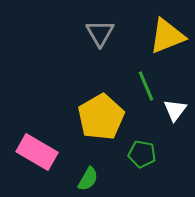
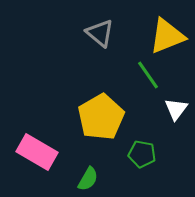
gray triangle: rotated 20 degrees counterclockwise
green line: moved 2 px right, 11 px up; rotated 12 degrees counterclockwise
white triangle: moved 1 px right, 1 px up
